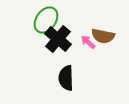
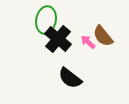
green ellipse: rotated 24 degrees counterclockwise
brown semicircle: rotated 40 degrees clockwise
black semicircle: moved 4 px right; rotated 50 degrees counterclockwise
